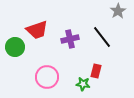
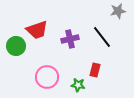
gray star: rotated 21 degrees clockwise
green circle: moved 1 px right, 1 px up
red rectangle: moved 1 px left, 1 px up
green star: moved 5 px left, 1 px down
